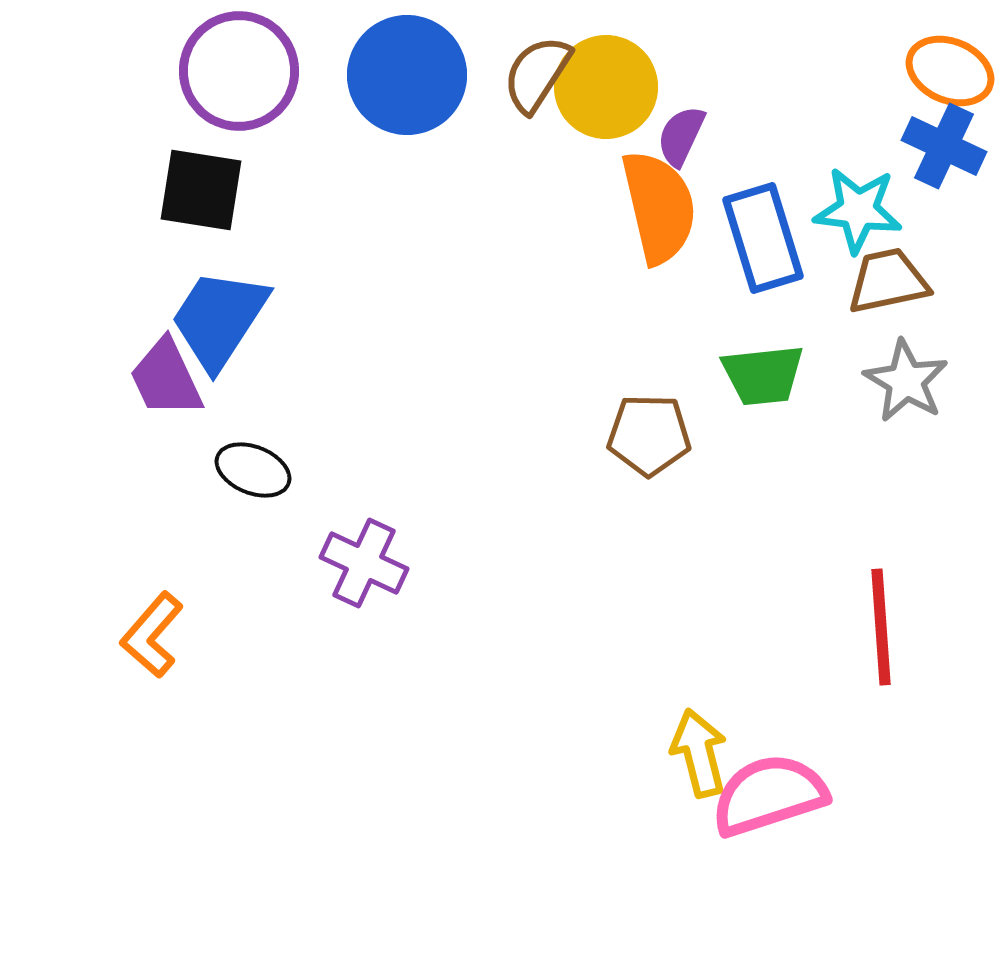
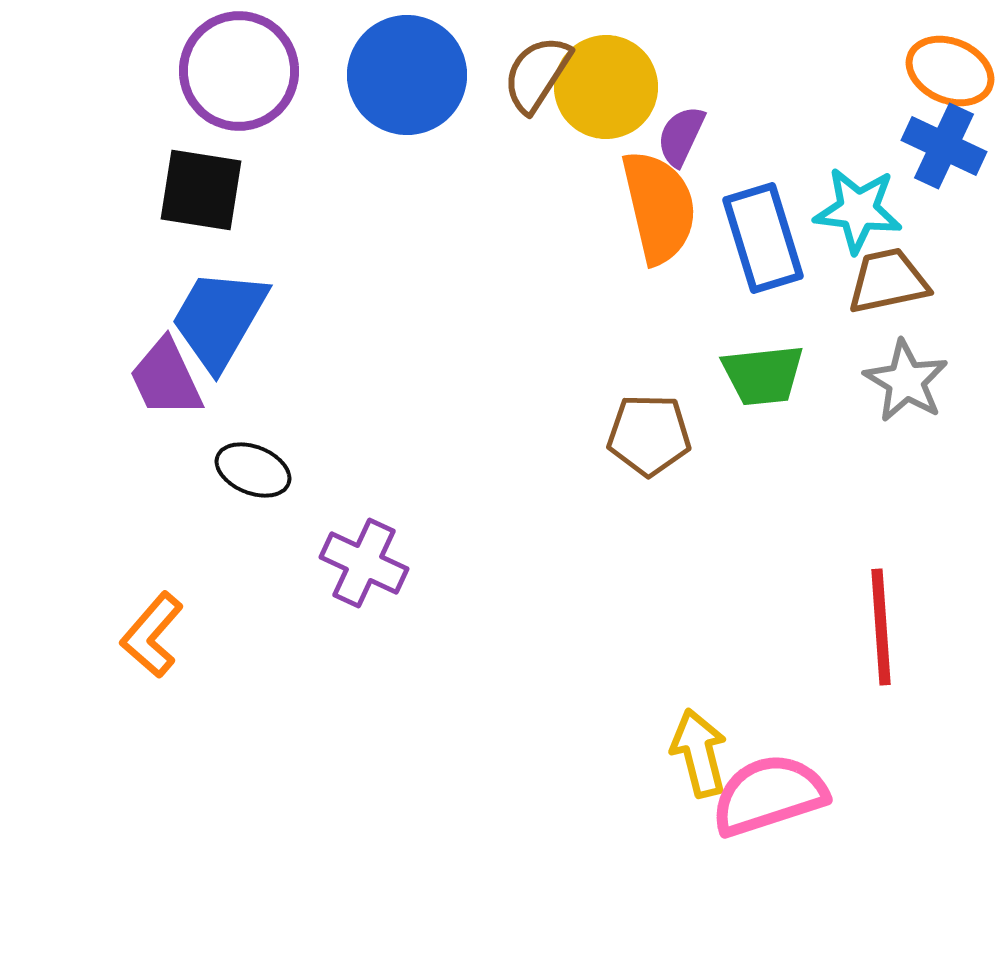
blue trapezoid: rotated 3 degrees counterclockwise
